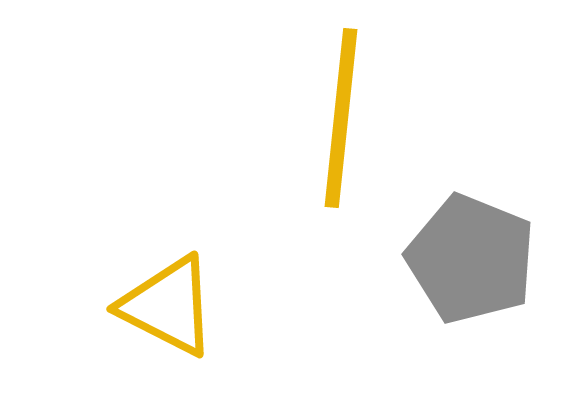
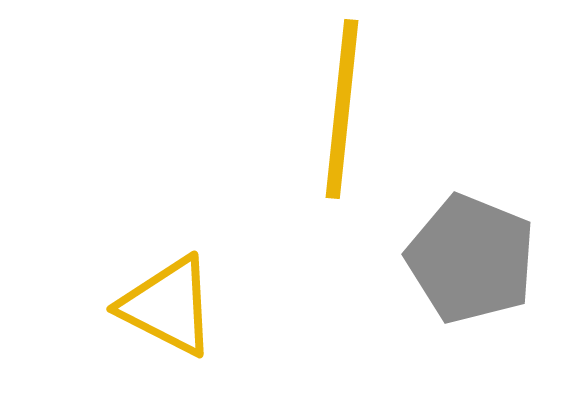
yellow line: moved 1 px right, 9 px up
